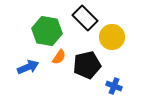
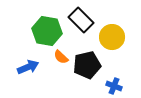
black rectangle: moved 4 px left, 2 px down
orange semicircle: moved 2 px right; rotated 98 degrees clockwise
